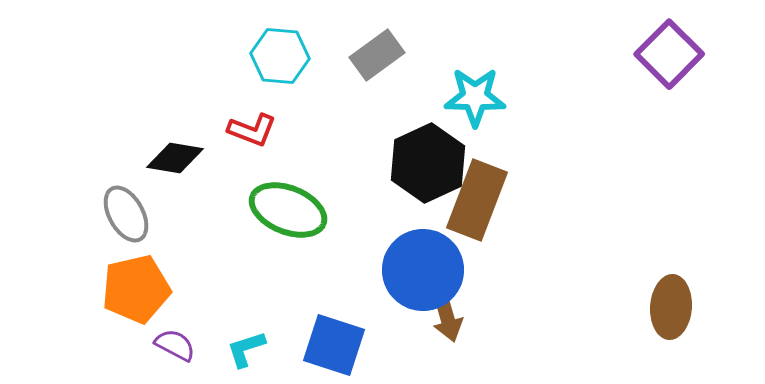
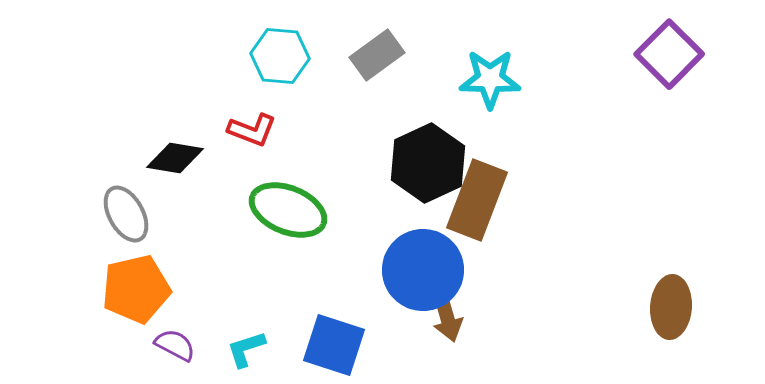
cyan star: moved 15 px right, 18 px up
